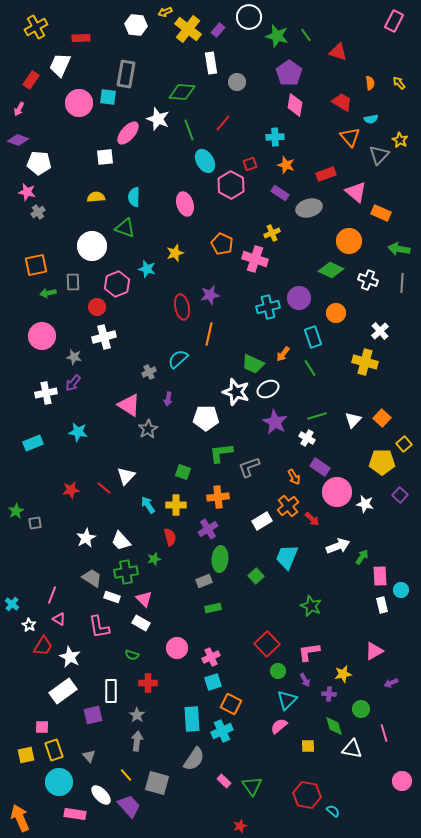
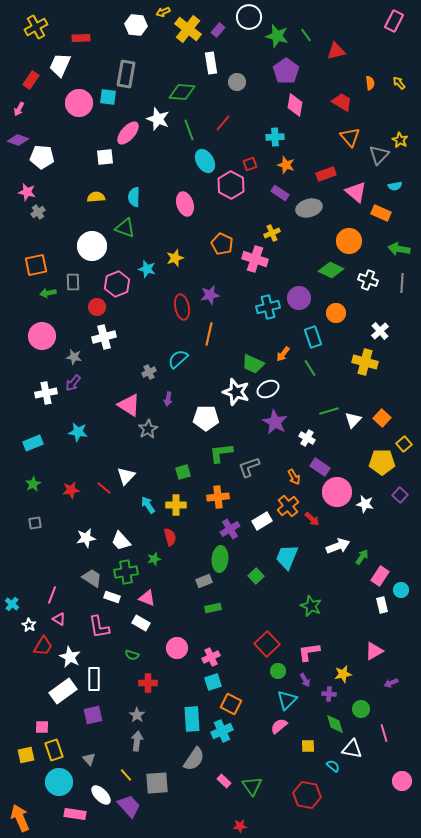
yellow arrow at (165, 12): moved 2 px left
red triangle at (338, 52): moved 2 px left, 1 px up; rotated 30 degrees counterclockwise
purple pentagon at (289, 73): moved 3 px left, 2 px up
cyan semicircle at (371, 119): moved 24 px right, 67 px down
white pentagon at (39, 163): moved 3 px right, 6 px up
yellow star at (175, 253): moved 5 px down
green line at (317, 416): moved 12 px right, 5 px up
green square at (183, 472): rotated 35 degrees counterclockwise
green star at (16, 511): moved 17 px right, 27 px up
purple cross at (208, 529): moved 22 px right
white star at (86, 538): rotated 18 degrees clockwise
pink rectangle at (380, 576): rotated 36 degrees clockwise
pink triangle at (144, 599): moved 3 px right, 1 px up; rotated 24 degrees counterclockwise
white rectangle at (111, 691): moved 17 px left, 12 px up
green diamond at (334, 726): moved 1 px right, 2 px up
gray triangle at (89, 756): moved 3 px down
gray square at (157, 783): rotated 20 degrees counterclockwise
cyan semicircle at (333, 811): moved 45 px up
red star at (240, 826): rotated 16 degrees clockwise
